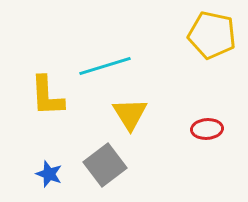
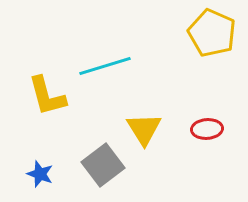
yellow pentagon: moved 2 px up; rotated 12 degrees clockwise
yellow L-shape: rotated 12 degrees counterclockwise
yellow triangle: moved 14 px right, 15 px down
gray square: moved 2 px left
blue star: moved 9 px left
